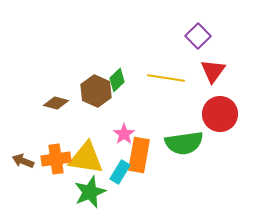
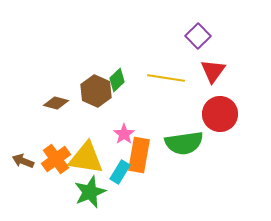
orange cross: rotated 28 degrees counterclockwise
